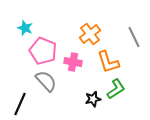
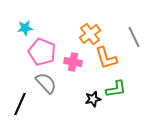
cyan star: rotated 28 degrees counterclockwise
pink pentagon: moved 1 px left, 1 px down
orange L-shape: moved 2 px left, 4 px up
gray semicircle: moved 2 px down
green L-shape: rotated 25 degrees clockwise
